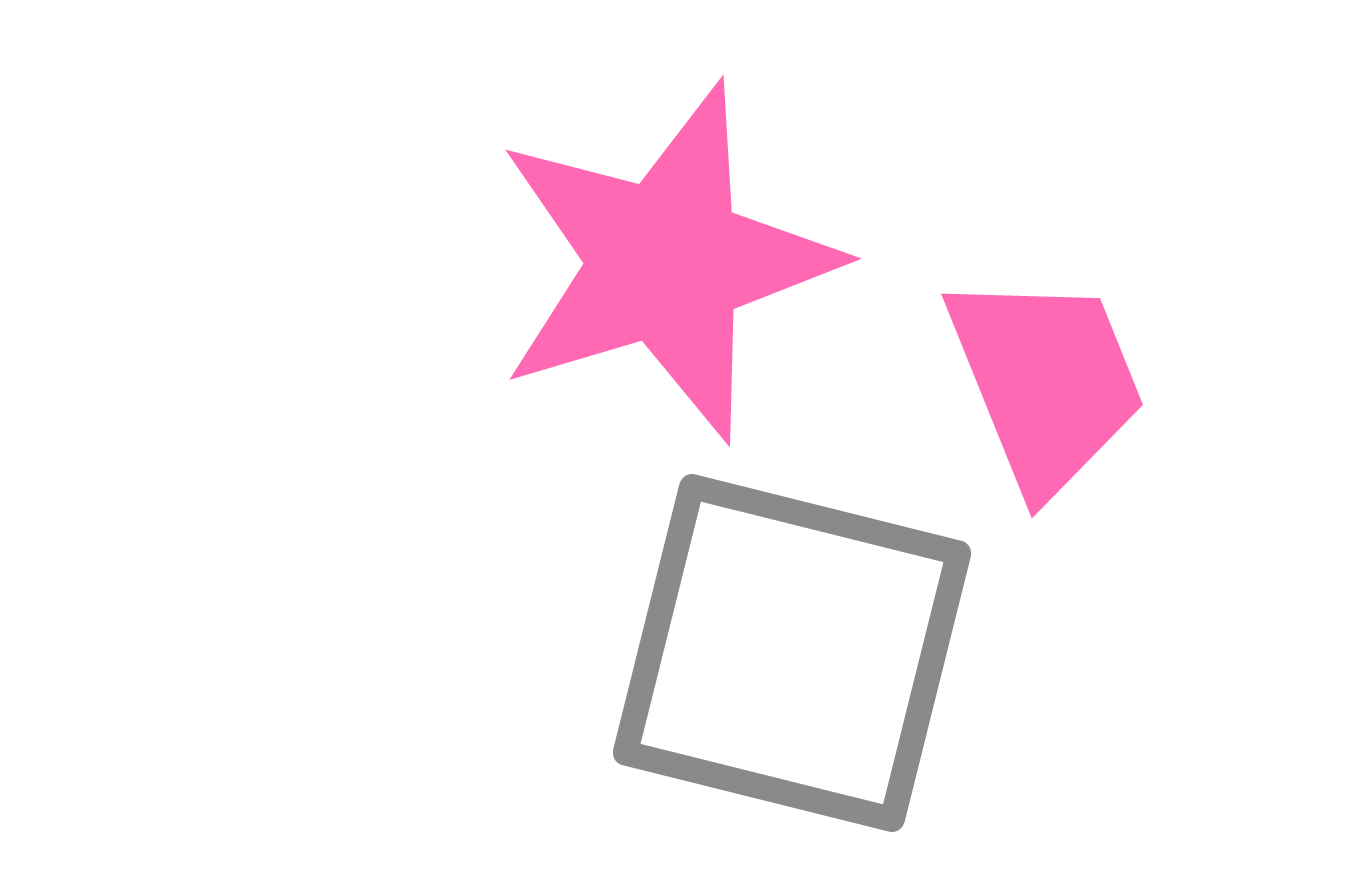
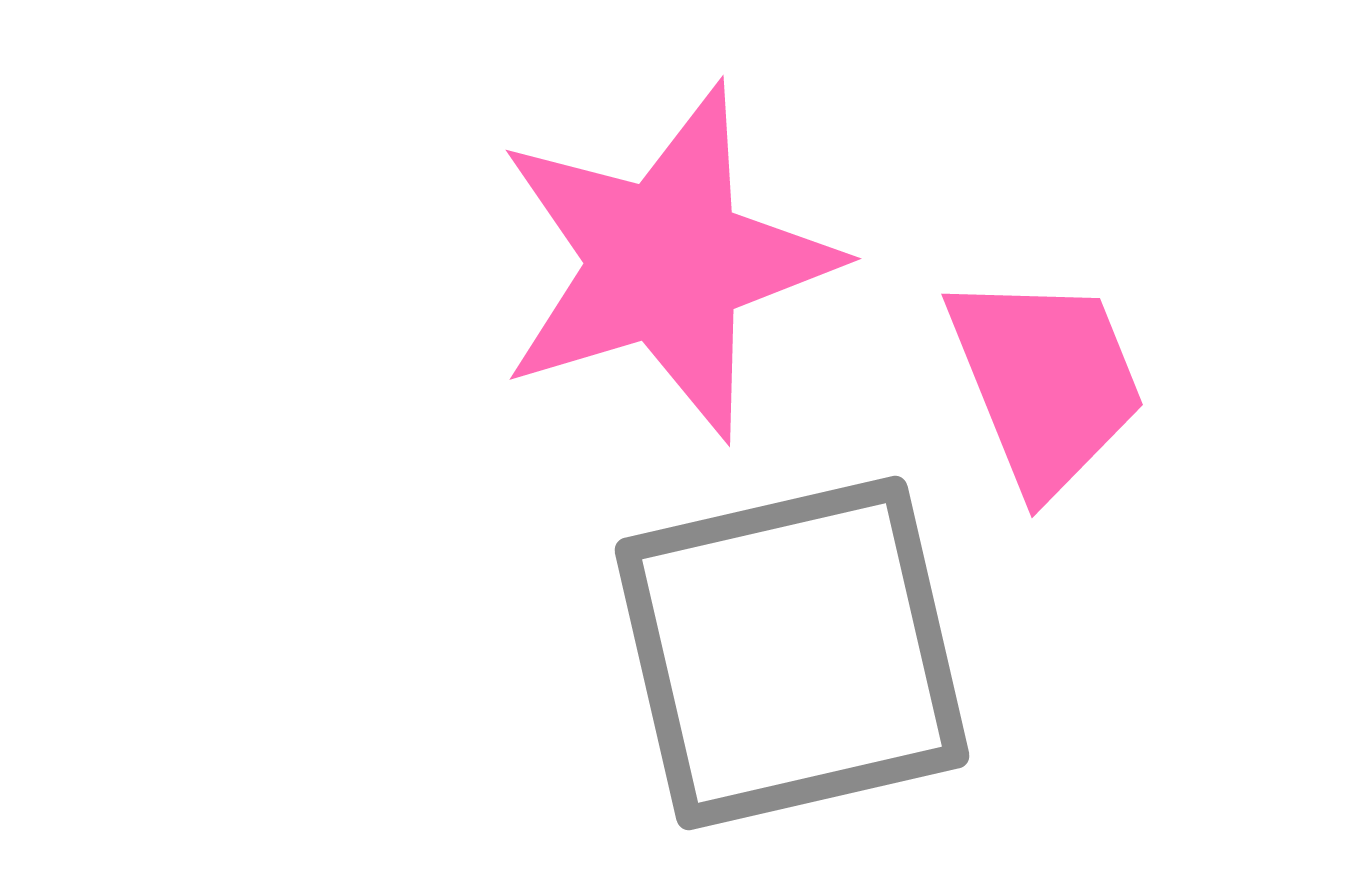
gray square: rotated 27 degrees counterclockwise
